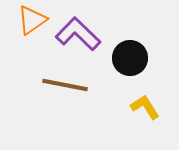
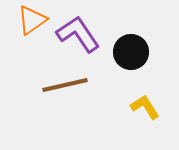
purple L-shape: rotated 12 degrees clockwise
black circle: moved 1 px right, 6 px up
brown line: rotated 24 degrees counterclockwise
